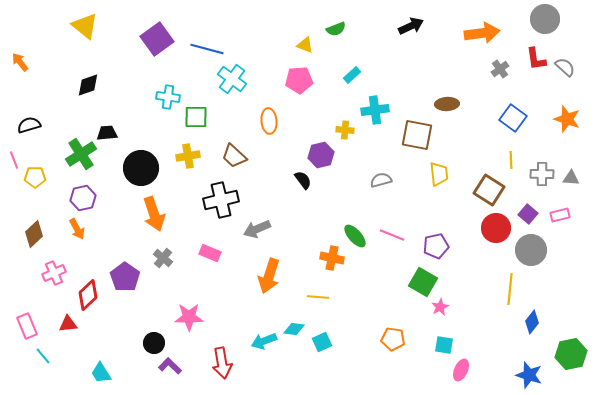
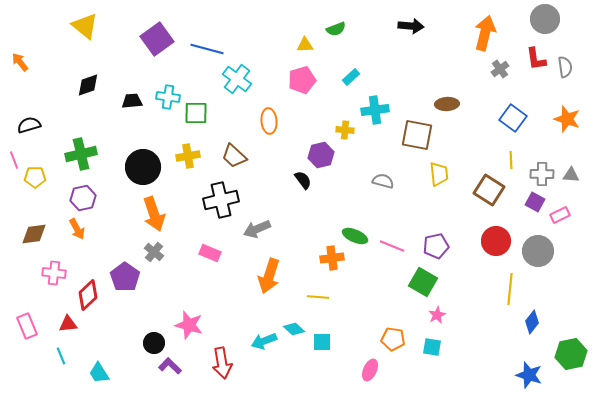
black arrow at (411, 26): rotated 30 degrees clockwise
orange arrow at (482, 33): moved 3 px right; rotated 68 degrees counterclockwise
yellow triangle at (305, 45): rotated 24 degrees counterclockwise
gray semicircle at (565, 67): rotated 40 degrees clockwise
cyan rectangle at (352, 75): moved 1 px left, 2 px down
cyan cross at (232, 79): moved 5 px right
pink pentagon at (299, 80): moved 3 px right; rotated 12 degrees counterclockwise
green square at (196, 117): moved 4 px up
black trapezoid at (107, 133): moved 25 px right, 32 px up
green cross at (81, 154): rotated 20 degrees clockwise
black circle at (141, 168): moved 2 px right, 1 px up
gray triangle at (571, 178): moved 3 px up
gray semicircle at (381, 180): moved 2 px right, 1 px down; rotated 30 degrees clockwise
purple square at (528, 214): moved 7 px right, 12 px up; rotated 12 degrees counterclockwise
pink rectangle at (560, 215): rotated 12 degrees counterclockwise
red circle at (496, 228): moved 13 px down
brown diamond at (34, 234): rotated 36 degrees clockwise
pink line at (392, 235): moved 11 px down
green ellipse at (355, 236): rotated 25 degrees counterclockwise
gray circle at (531, 250): moved 7 px right, 1 px down
gray cross at (163, 258): moved 9 px left, 6 px up
orange cross at (332, 258): rotated 20 degrees counterclockwise
pink cross at (54, 273): rotated 30 degrees clockwise
pink star at (440, 307): moved 3 px left, 8 px down
pink star at (189, 317): moved 8 px down; rotated 16 degrees clockwise
cyan diamond at (294, 329): rotated 35 degrees clockwise
cyan square at (322, 342): rotated 24 degrees clockwise
cyan square at (444, 345): moved 12 px left, 2 px down
cyan line at (43, 356): moved 18 px right; rotated 18 degrees clockwise
pink ellipse at (461, 370): moved 91 px left
cyan trapezoid at (101, 373): moved 2 px left
